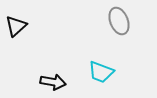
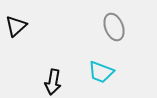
gray ellipse: moved 5 px left, 6 px down
black arrow: rotated 90 degrees clockwise
